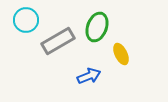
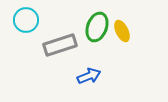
gray rectangle: moved 2 px right, 4 px down; rotated 12 degrees clockwise
yellow ellipse: moved 1 px right, 23 px up
